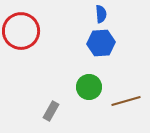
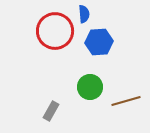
blue semicircle: moved 17 px left
red circle: moved 34 px right
blue hexagon: moved 2 px left, 1 px up
green circle: moved 1 px right
